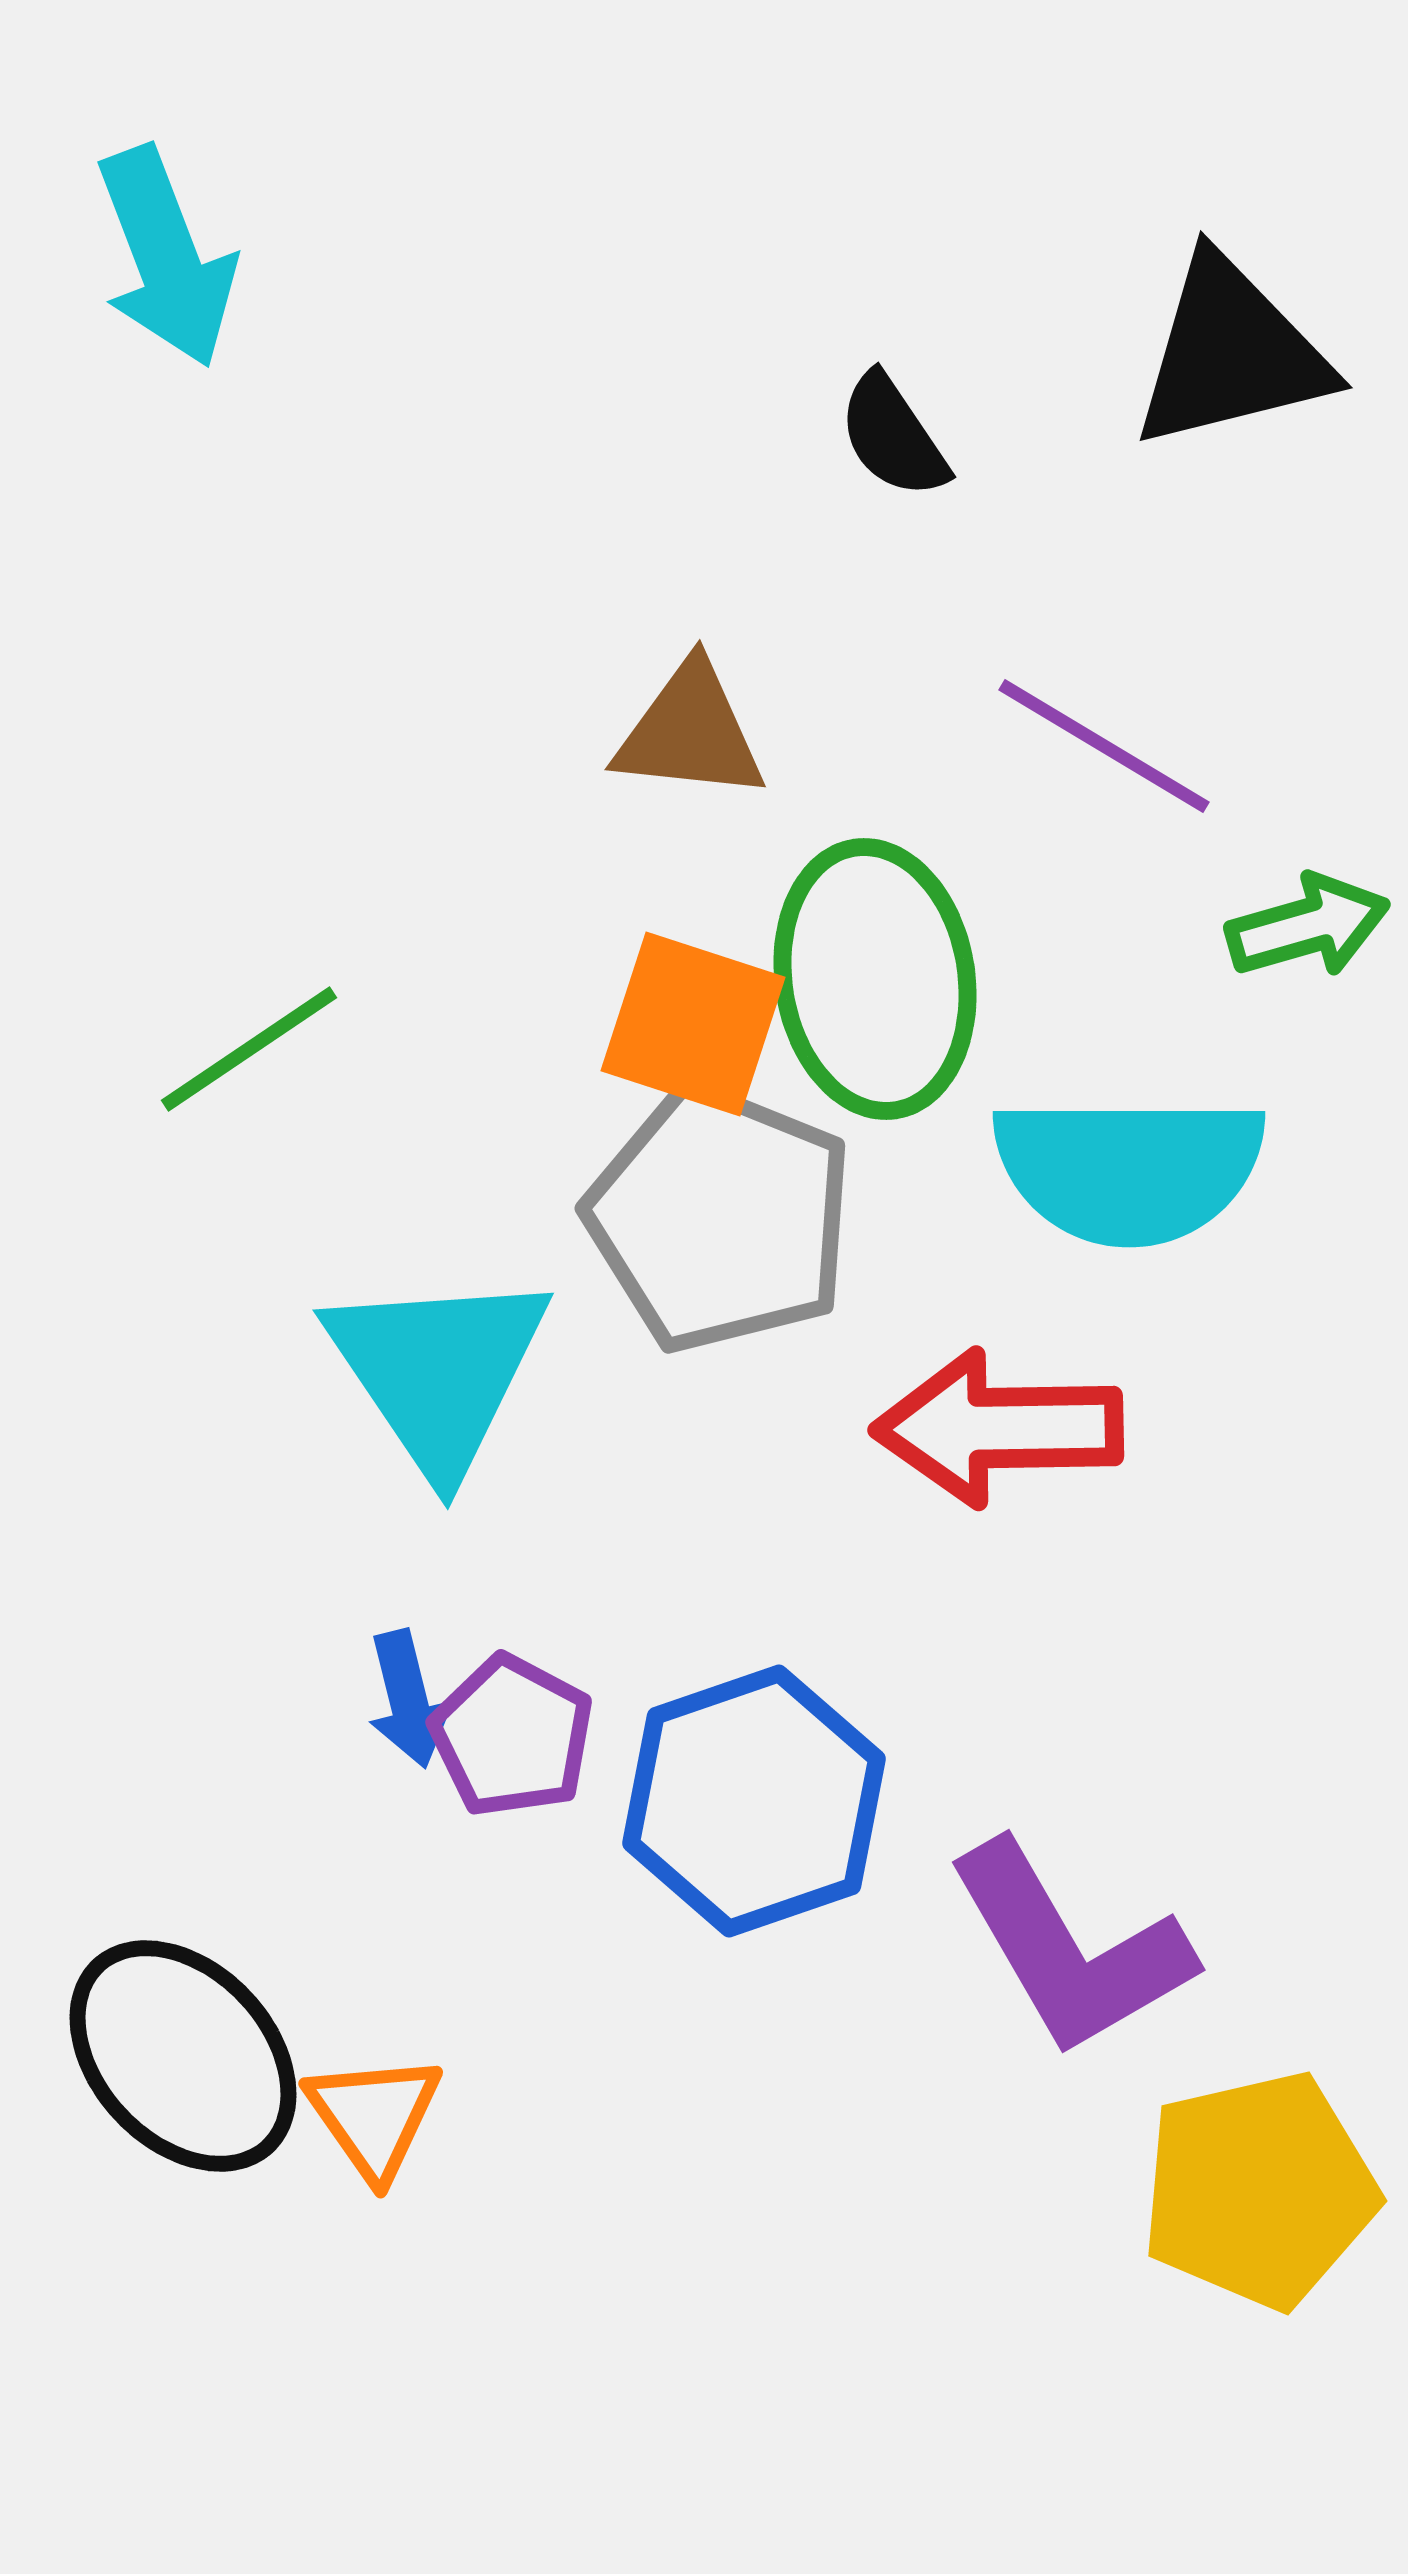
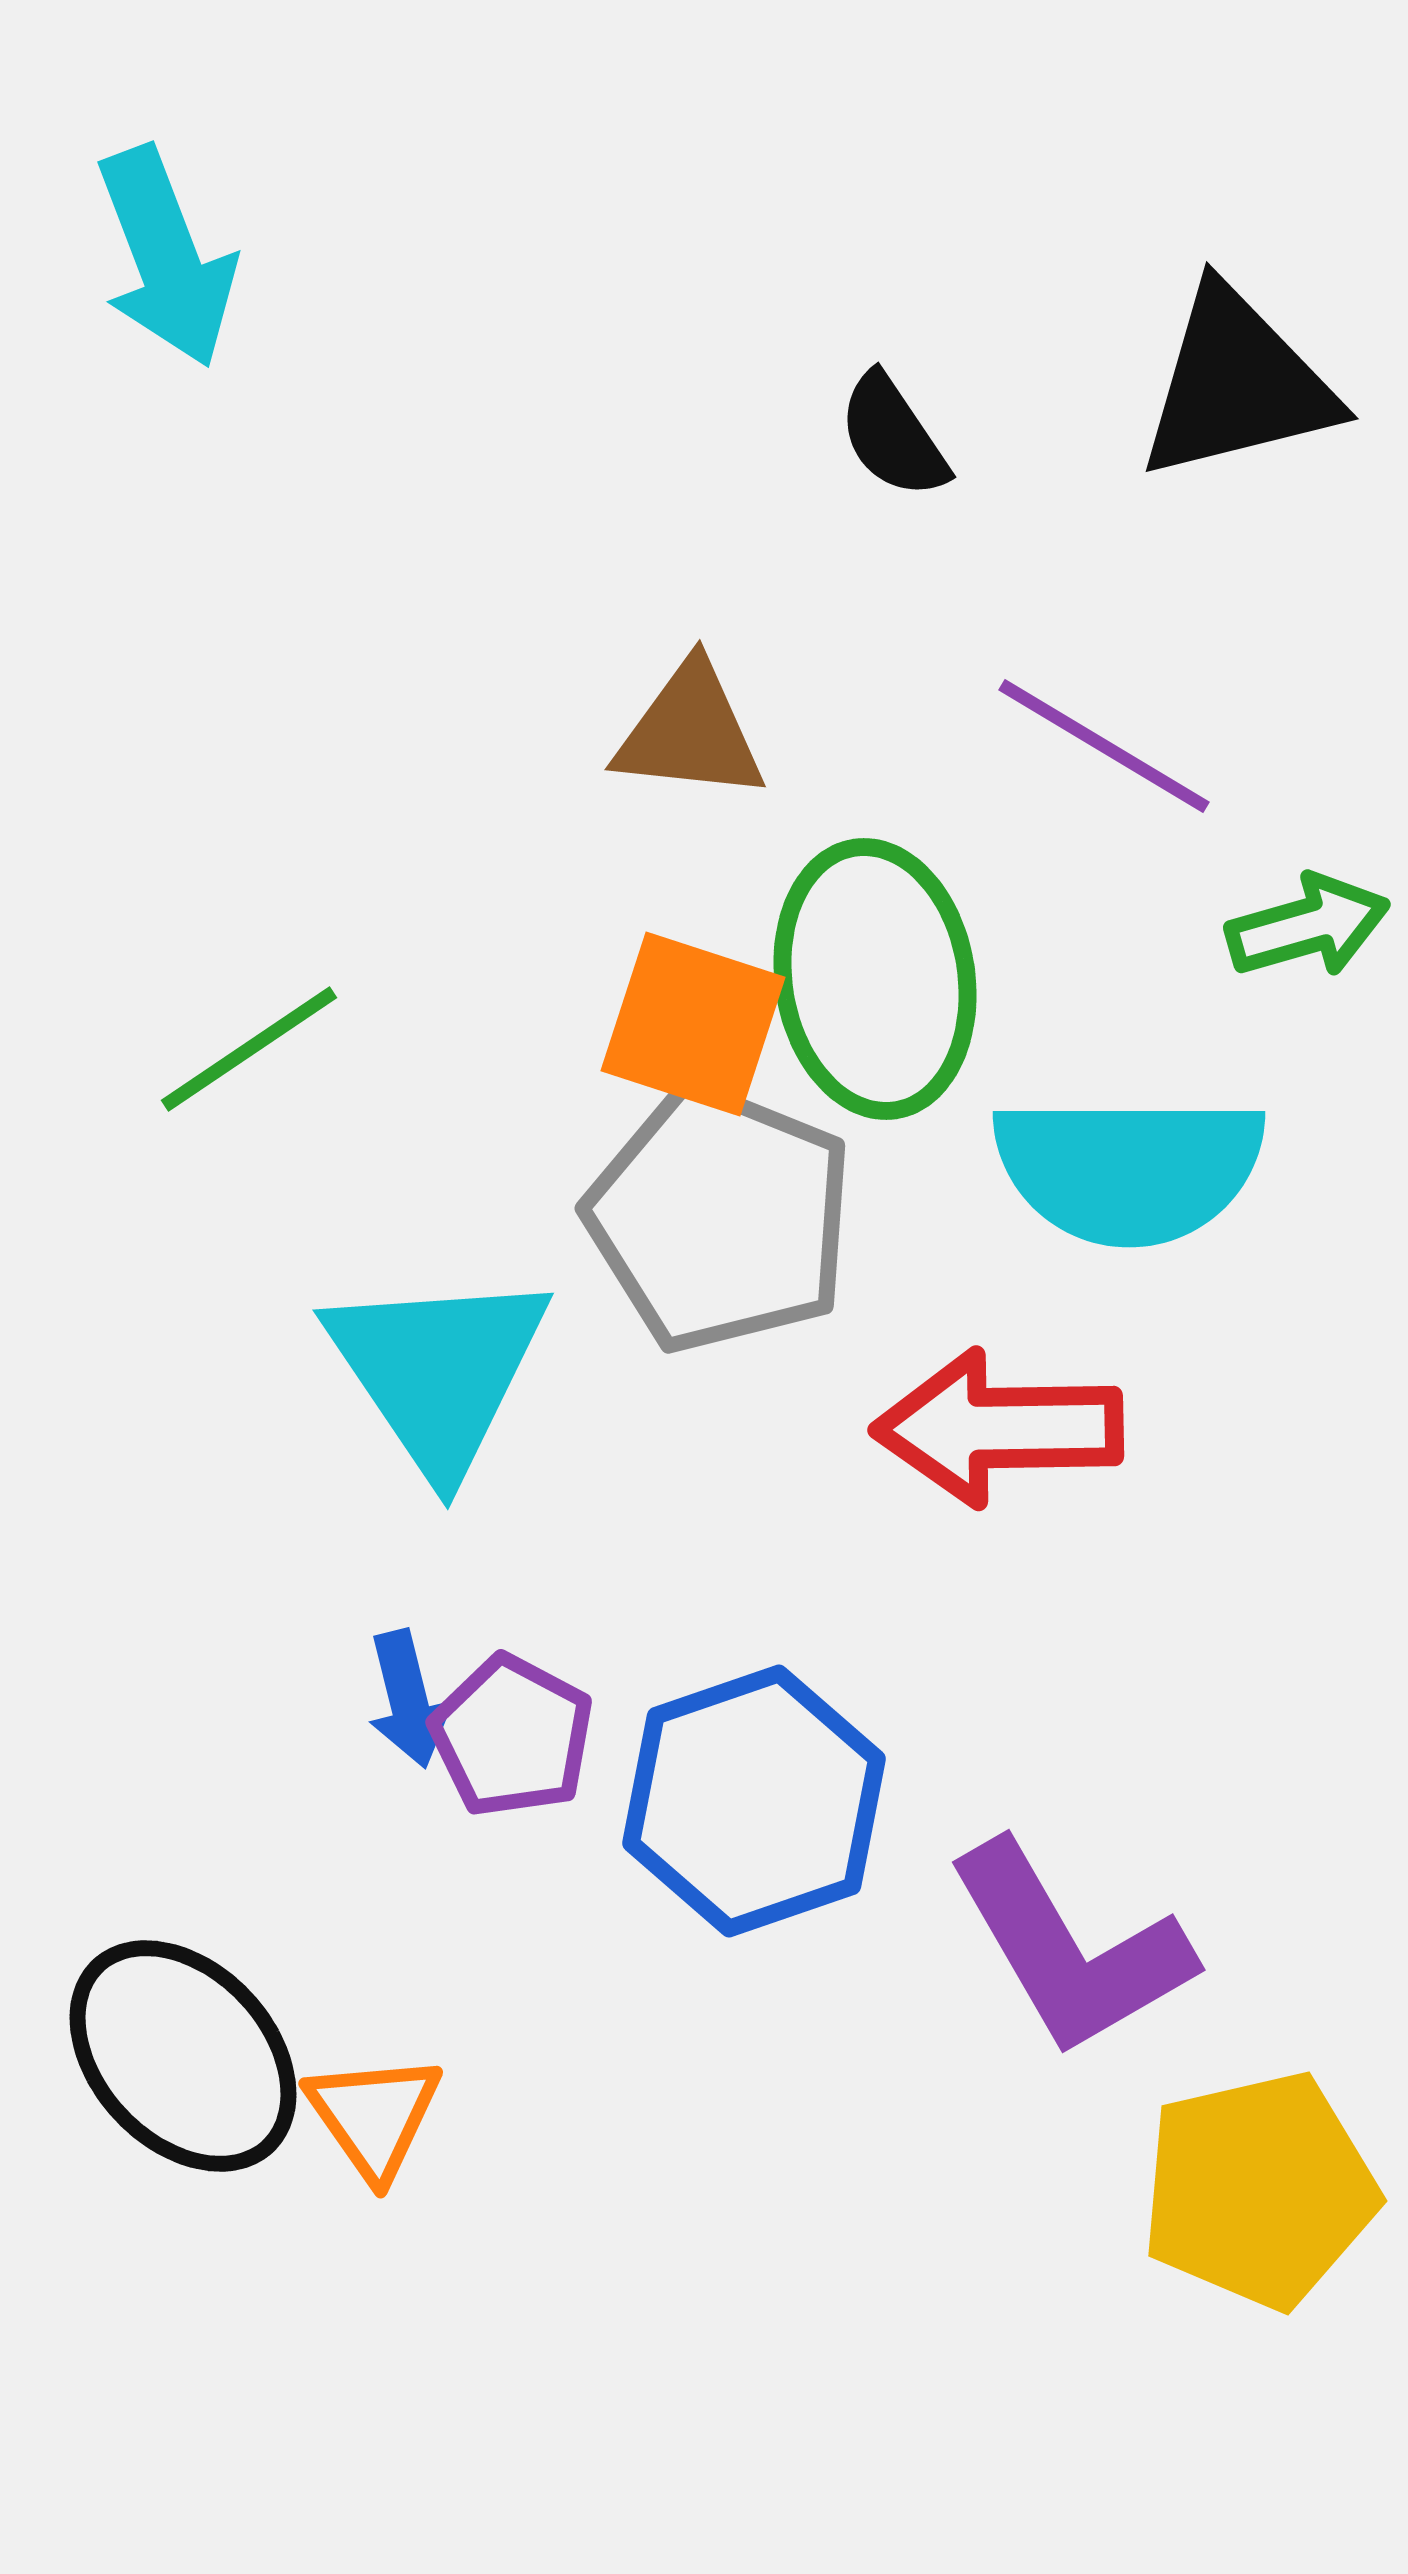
black triangle: moved 6 px right, 31 px down
